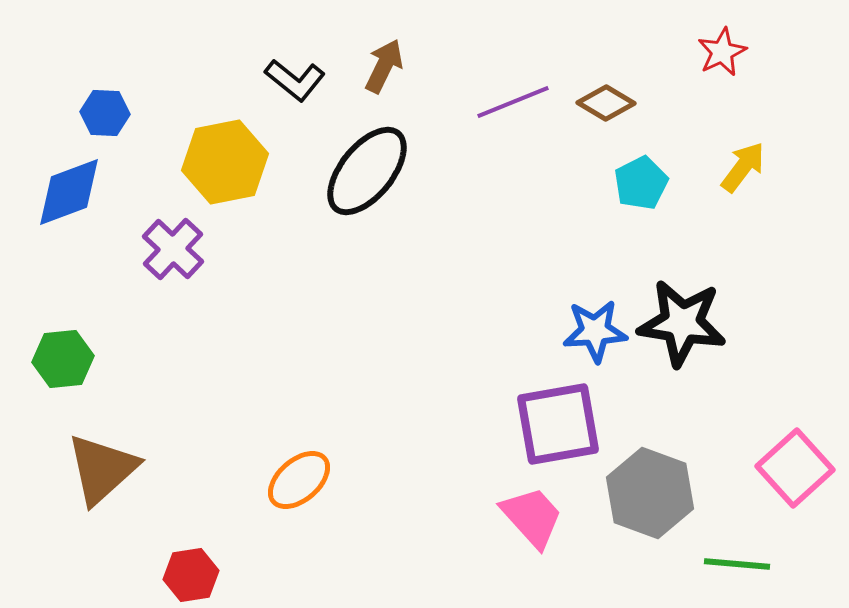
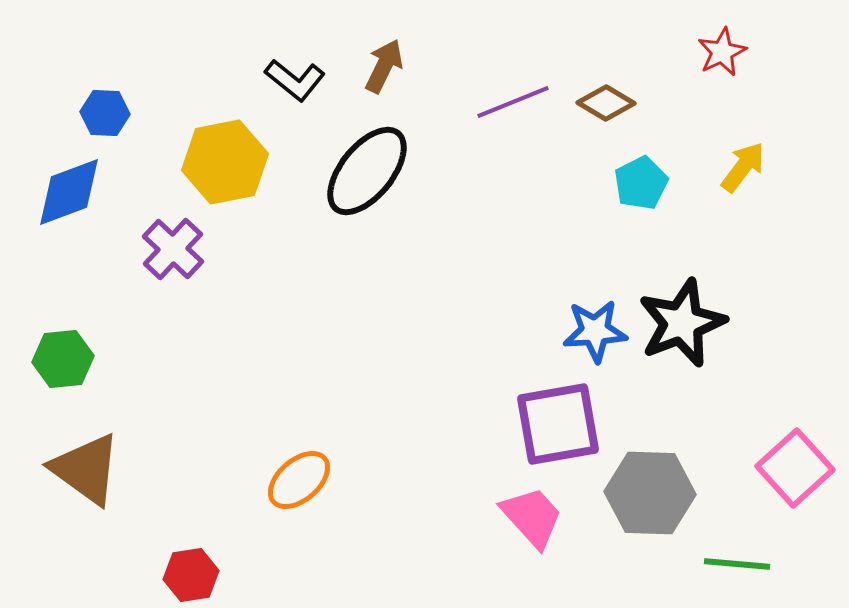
black star: rotated 30 degrees counterclockwise
brown triangle: moved 16 px left; rotated 42 degrees counterclockwise
gray hexagon: rotated 18 degrees counterclockwise
